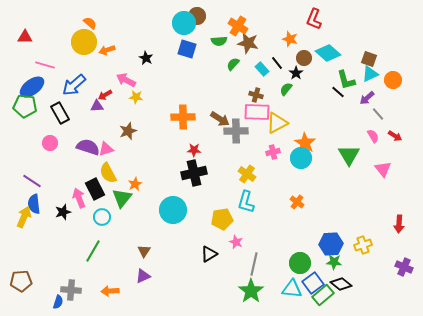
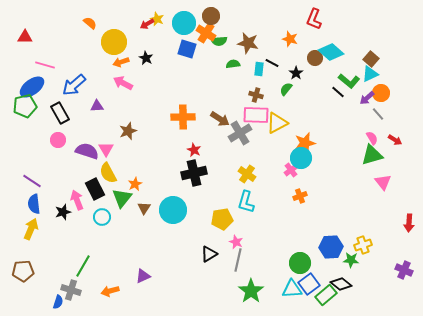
brown circle at (197, 16): moved 14 px right
orange cross at (238, 26): moved 32 px left, 7 px down
yellow circle at (84, 42): moved 30 px right
orange arrow at (107, 50): moved 14 px right, 12 px down
cyan diamond at (328, 53): moved 3 px right, 1 px up
brown circle at (304, 58): moved 11 px right
brown square at (369, 59): moved 2 px right; rotated 21 degrees clockwise
black line at (277, 63): moved 5 px left; rotated 24 degrees counterclockwise
green semicircle at (233, 64): rotated 40 degrees clockwise
cyan rectangle at (262, 69): moved 3 px left; rotated 48 degrees clockwise
pink arrow at (126, 80): moved 3 px left, 3 px down
green L-shape at (346, 80): moved 3 px right, 1 px down; rotated 35 degrees counterclockwise
orange circle at (393, 80): moved 12 px left, 13 px down
red arrow at (105, 95): moved 42 px right, 71 px up
yellow star at (136, 97): moved 21 px right, 78 px up; rotated 16 degrees clockwise
green pentagon at (25, 106): rotated 20 degrees counterclockwise
pink rectangle at (257, 112): moved 1 px left, 3 px down
gray cross at (236, 131): moved 4 px right, 2 px down; rotated 30 degrees counterclockwise
pink semicircle at (373, 136): moved 1 px left, 2 px down
red arrow at (395, 136): moved 4 px down
pink circle at (50, 143): moved 8 px right, 3 px up
orange star at (305, 143): rotated 25 degrees clockwise
purple semicircle at (88, 147): moved 1 px left, 4 px down
pink triangle at (106, 149): rotated 42 degrees counterclockwise
red star at (194, 150): rotated 24 degrees clockwise
pink cross at (273, 152): moved 18 px right, 18 px down; rotated 24 degrees counterclockwise
green triangle at (349, 155): moved 23 px right; rotated 45 degrees clockwise
pink triangle at (383, 169): moved 13 px down
pink arrow at (79, 198): moved 2 px left, 2 px down
orange cross at (297, 202): moved 3 px right, 6 px up; rotated 32 degrees clockwise
yellow arrow at (24, 217): moved 7 px right, 12 px down
red arrow at (399, 224): moved 10 px right, 1 px up
blue hexagon at (331, 244): moved 3 px down
green line at (93, 251): moved 10 px left, 15 px down
brown triangle at (144, 251): moved 43 px up
green star at (334, 262): moved 17 px right, 2 px up
gray line at (254, 264): moved 16 px left, 4 px up
purple cross at (404, 267): moved 3 px down
brown pentagon at (21, 281): moved 2 px right, 10 px up
blue square at (313, 283): moved 4 px left, 1 px down
cyan triangle at (292, 289): rotated 10 degrees counterclockwise
gray cross at (71, 290): rotated 12 degrees clockwise
orange arrow at (110, 291): rotated 12 degrees counterclockwise
green rectangle at (323, 295): moved 3 px right
